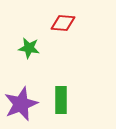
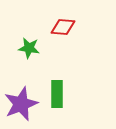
red diamond: moved 4 px down
green rectangle: moved 4 px left, 6 px up
